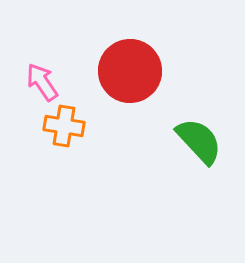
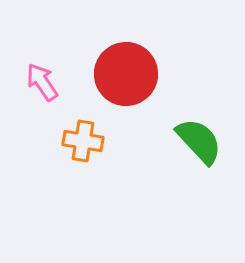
red circle: moved 4 px left, 3 px down
orange cross: moved 19 px right, 15 px down
